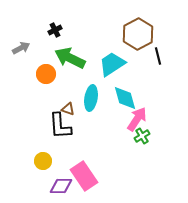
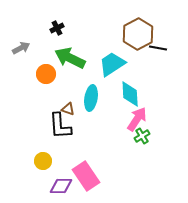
black cross: moved 2 px right, 2 px up
black line: moved 8 px up; rotated 66 degrees counterclockwise
cyan diamond: moved 5 px right, 4 px up; rotated 12 degrees clockwise
pink rectangle: moved 2 px right
